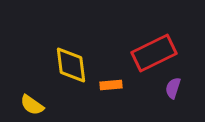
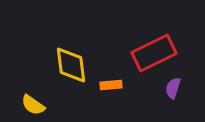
yellow semicircle: moved 1 px right
